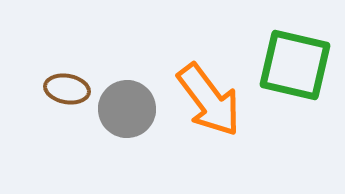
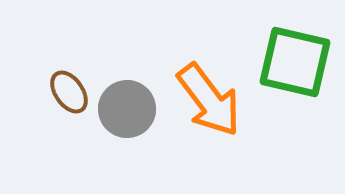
green square: moved 3 px up
brown ellipse: moved 2 px right, 3 px down; rotated 45 degrees clockwise
